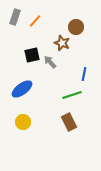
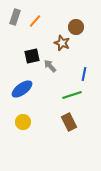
black square: moved 1 px down
gray arrow: moved 4 px down
